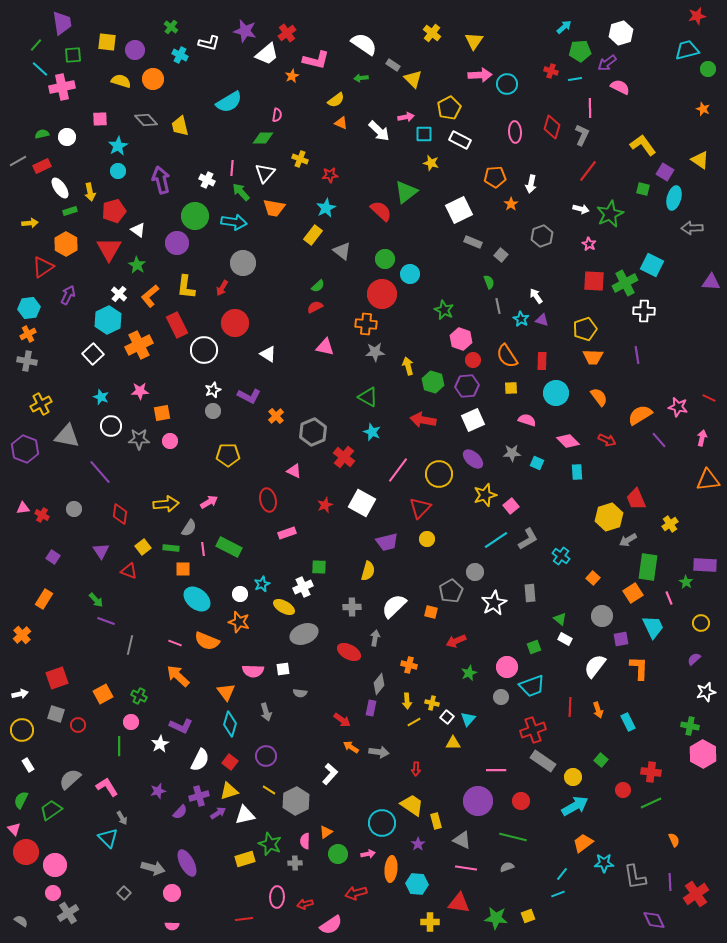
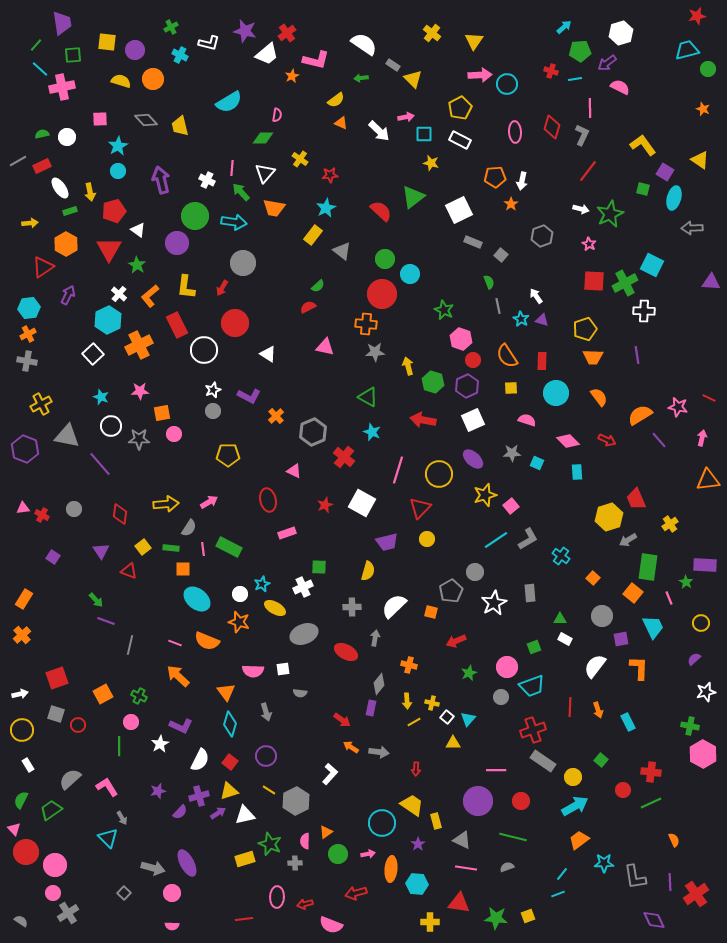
green cross at (171, 27): rotated 24 degrees clockwise
yellow pentagon at (449, 108): moved 11 px right
yellow cross at (300, 159): rotated 14 degrees clockwise
white arrow at (531, 184): moved 9 px left, 3 px up
green triangle at (406, 192): moved 7 px right, 5 px down
red semicircle at (315, 307): moved 7 px left
purple hexagon at (467, 386): rotated 20 degrees counterclockwise
pink circle at (170, 441): moved 4 px right, 7 px up
pink line at (398, 470): rotated 20 degrees counterclockwise
purple line at (100, 472): moved 8 px up
orange square at (633, 593): rotated 18 degrees counterclockwise
orange rectangle at (44, 599): moved 20 px left
yellow ellipse at (284, 607): moved 9 px left, 1 px down
green triangle at (560, 619): rotated 40 degrees counterclockwise
red ellipse at (349, 652): moved 3 px left
orange trapezoid at (583, 843): moved 4 px left, 3 px up
pink semicircle at (331, 925): rotated 55 degrees clockwise
